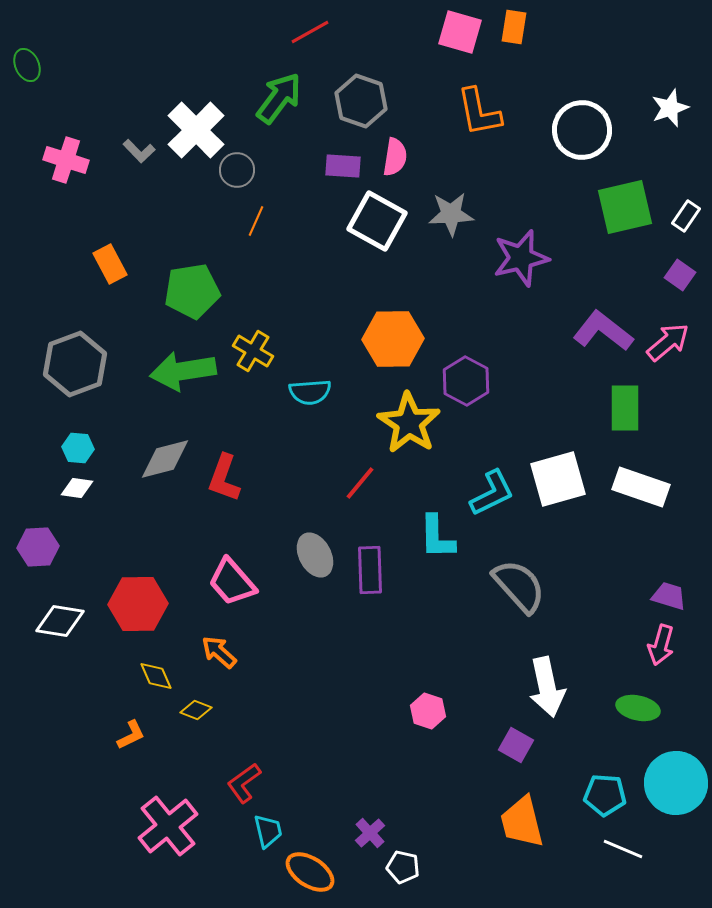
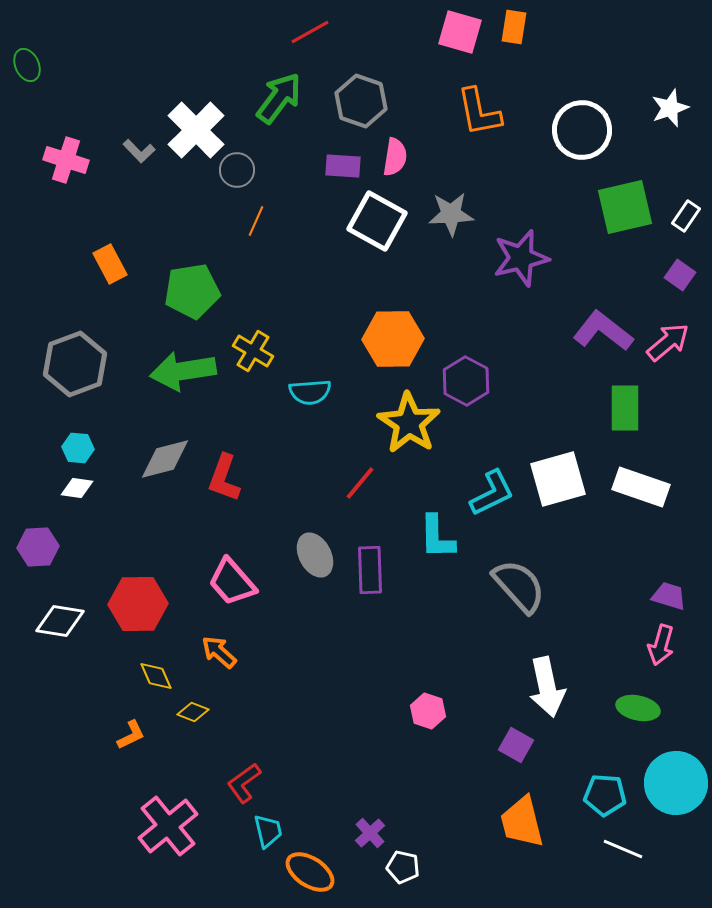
yellow diamond at (196, 710): moved 3 px left, 2 px down
